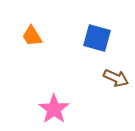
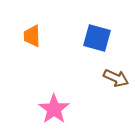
orange trapezoid: rotated 30 degrees clockwise
